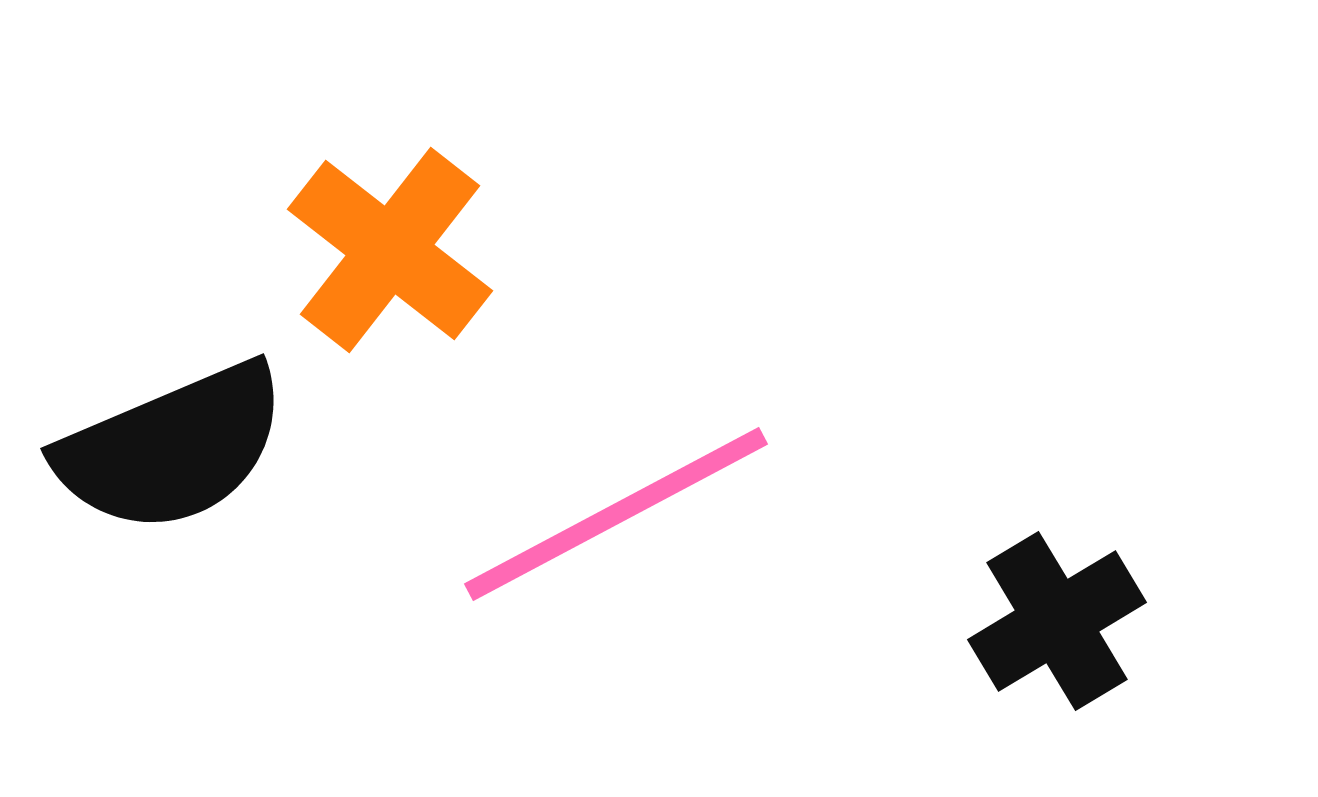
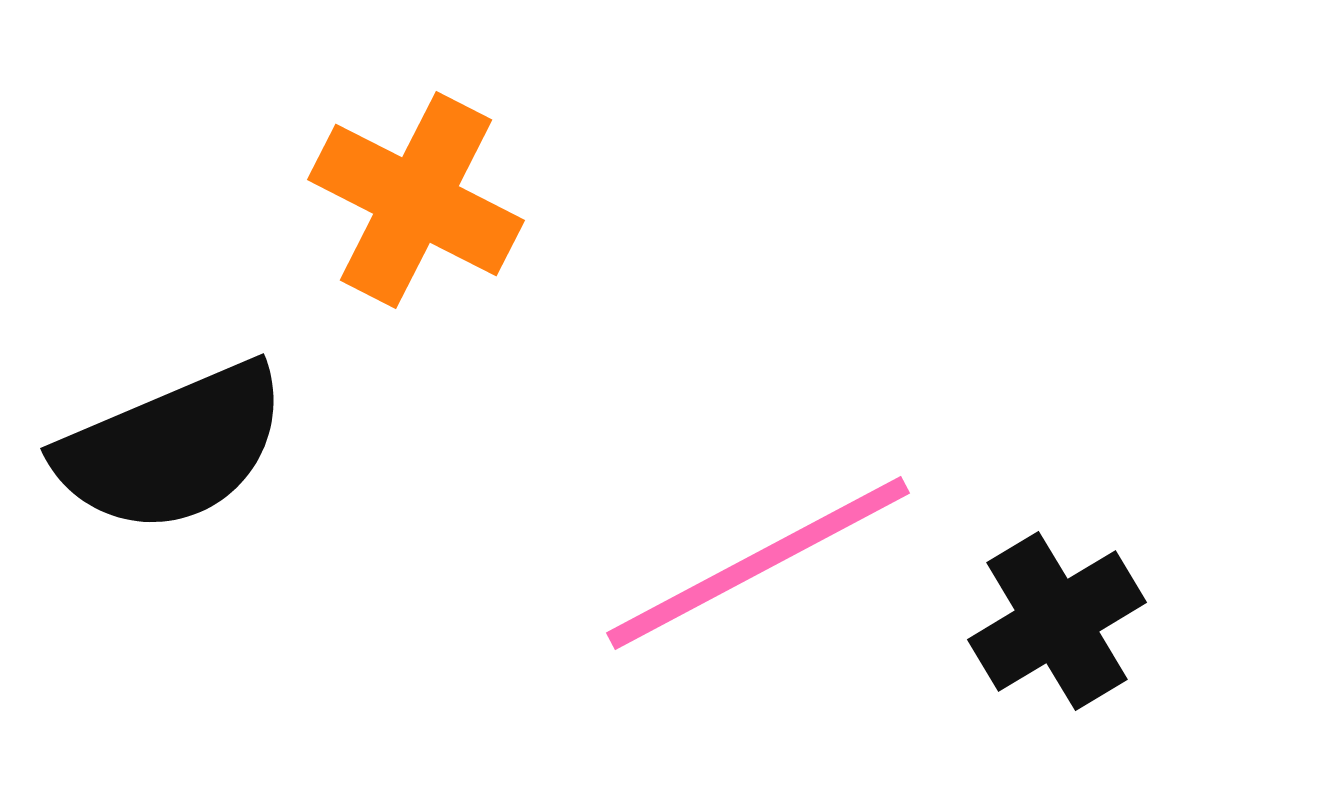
orange cross: moved 26 px right, 50 px up; rotated 11 degrees counterclockwise
pink line: moved 142 px right, 49 px down
